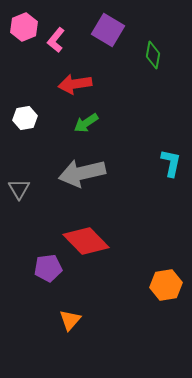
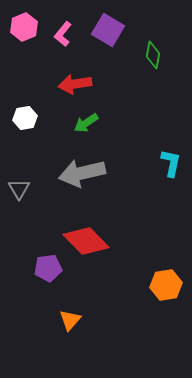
pink L-shape: moved 7 px right, 6 px up
